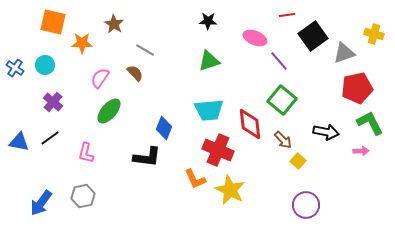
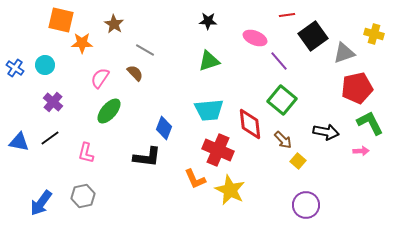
orange square: moved 8 px right, 2 px up
